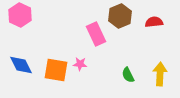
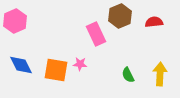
pink hexagon: moved 5 px left, 6 px down; rotated 10 degrees clockwise
